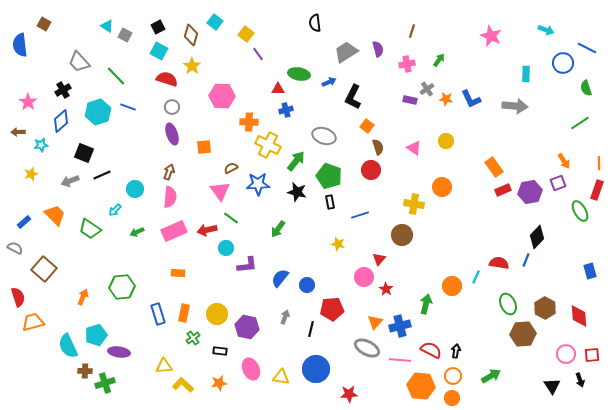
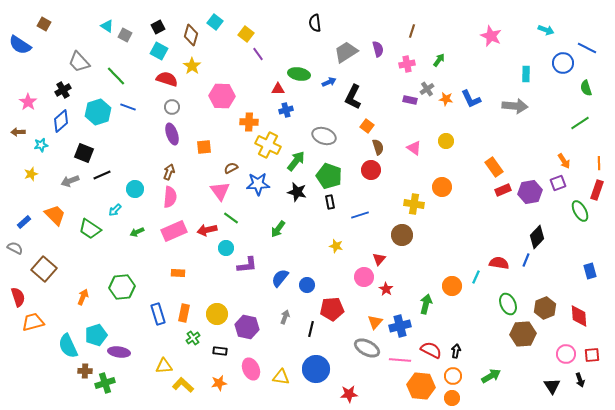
blue semicircle at (20, 45): rotated 50 degrees counterclockwise
yellow star at (338, 244): moved 2 px left, 2 px down
brown hexagon at (545, 308): rotated 10 degrees clockwise
